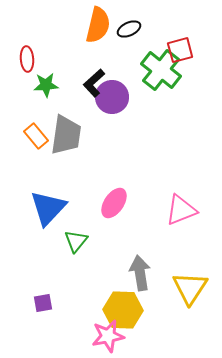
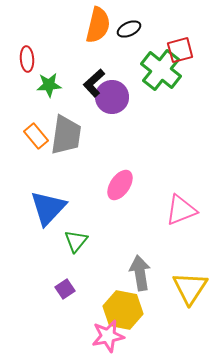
green star: moved 3 px right
pink ellipse: moved 6 px right, 18 px up
purple square: moved 22 px right, 14 px up; rotated 24 degrees counterclockwise
yellow hexagon: rotated 9 degrees clockwise
